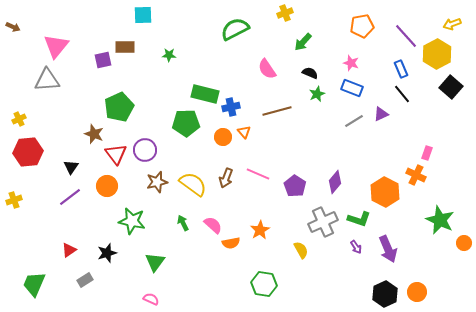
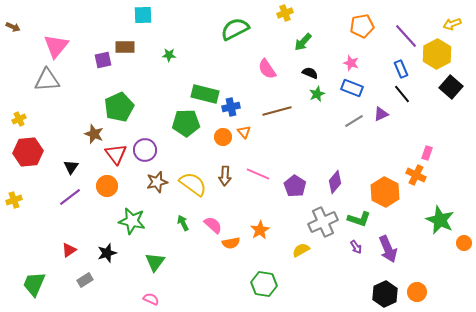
brown arrow at (226, 178): moved 1 px left, 2 px up; rotated 18 degrees counterclockwise
yellow semicircle at (301, 250): rotated 90 degrees counterclockwise
